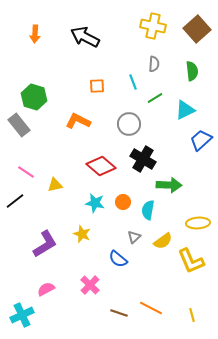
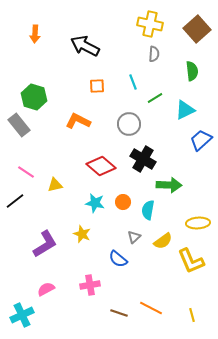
yellow cross: moved 3 px left, 2 px up
black arrow: moved 9 px down
gray semicircle: moved 10 px up
pink cross: rotated 36 degrees clockwise
